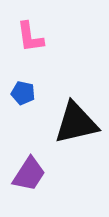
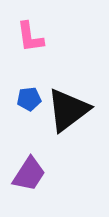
blue pentagon: moved 6 px right, 6 px down; rotated 20 degrees counterclockwise
black triangle: moved 8 px left, 13 px up; rotated 24 degrees counterclockwise
